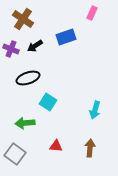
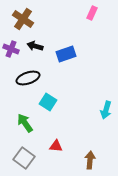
blue rectangle: moved 17 px down
black arrow: rotated 49 degrees clockwise
cyan arrow: moved 11 px right
green arrow: rotated 60 degrees clockwise
brown arrow: moved 12 px down
gray square: moved 9 px right, 4 px down
